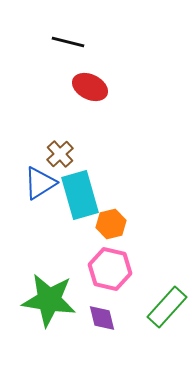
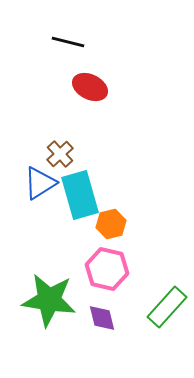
pink hexagon: moved 3 px left
